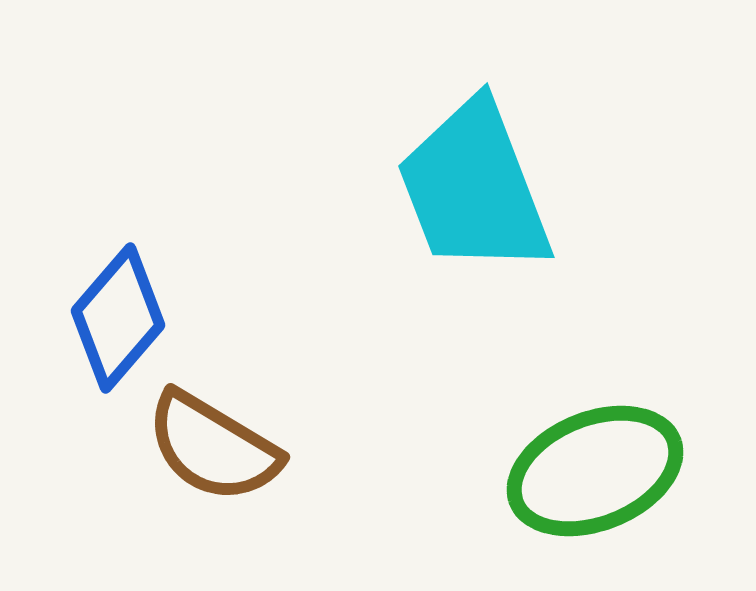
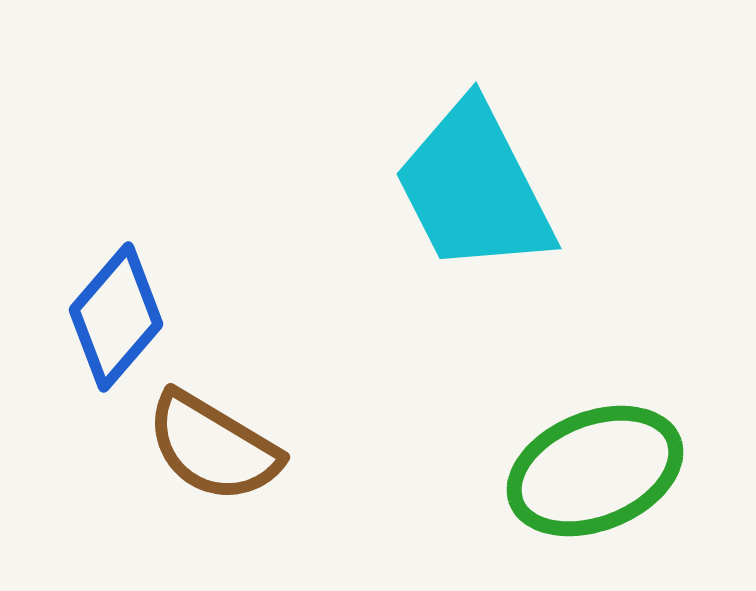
cyan trapezoid: rotated 6 degrees counterclockwise
blue diamond: moved 2 px left, 1 px up
